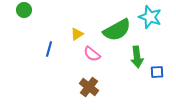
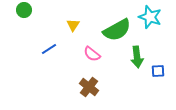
yellow triangle: moved 4 px left, 9 px up; rotated 24 degrees counterclockwise
blue line: rotated 42 degrees clockwise
blue square: moved 1 px right, 1 px up
